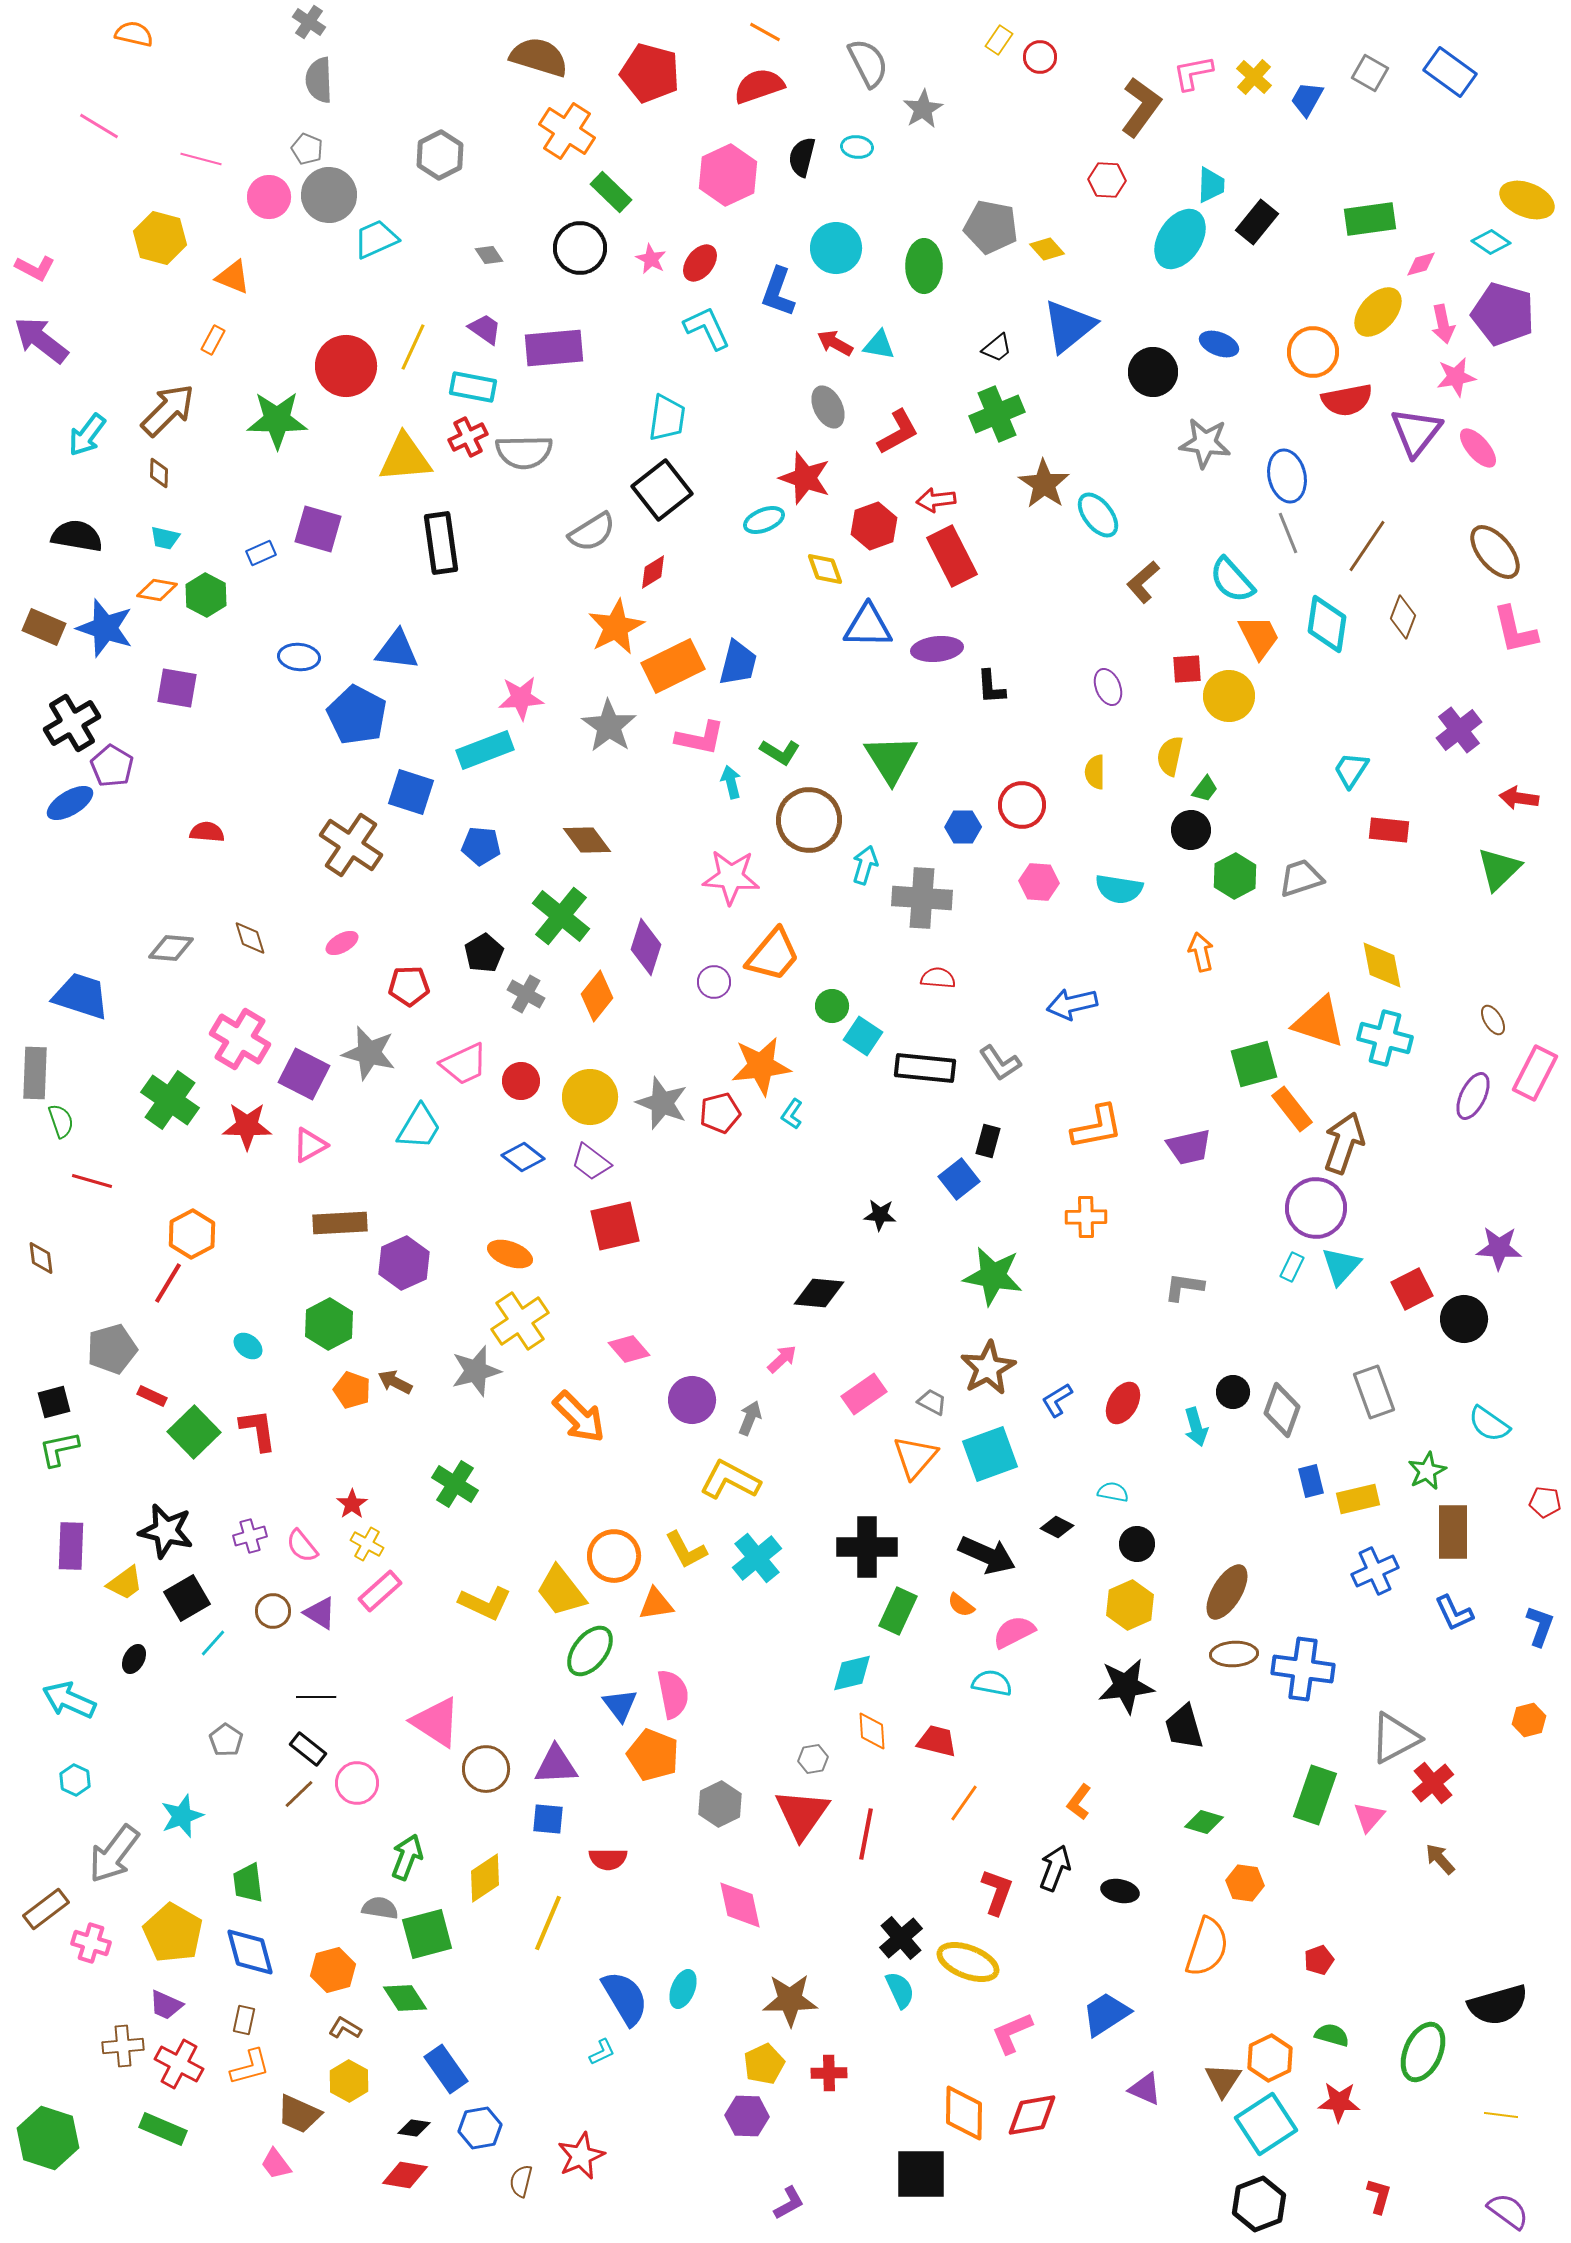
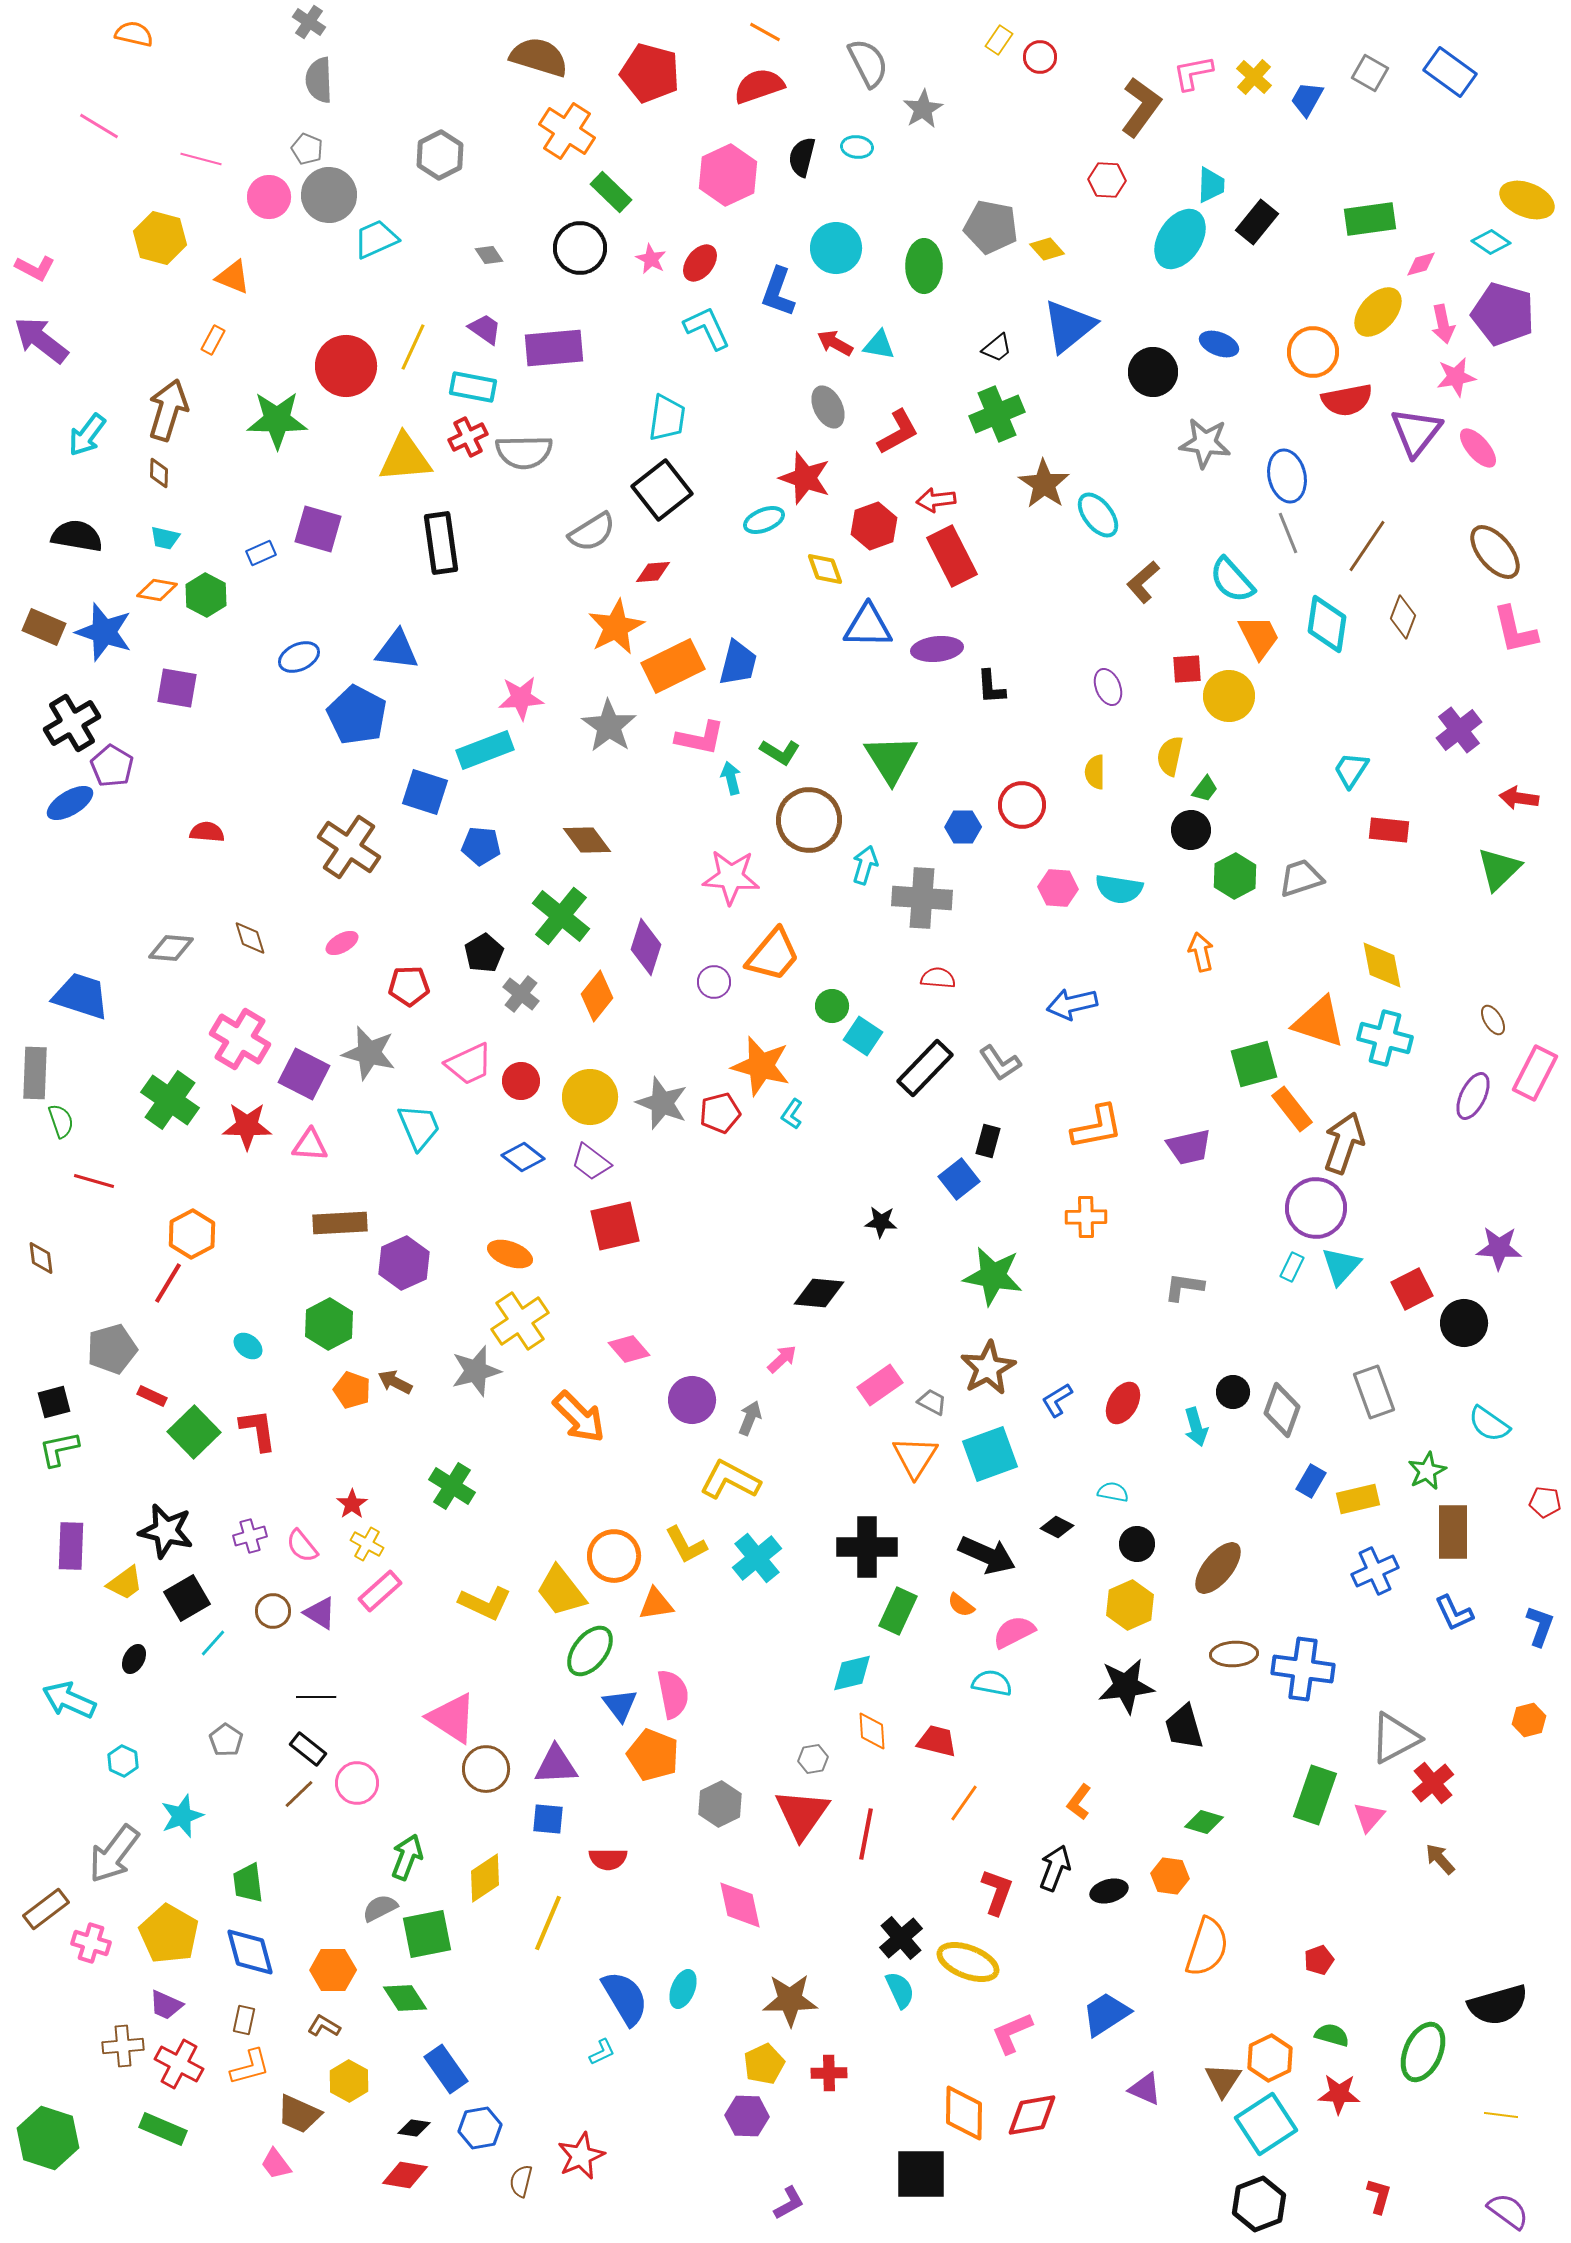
brown arrow at (168, 410): rotated 28 degrees counterclockwise
red diamond at (653, 572): rotated 27 degrees clockwise
blue star at (105, 628): moved 1 px left, 4 px down
blue ellipse at (299, 657): rotated 30 degrees counterclockwise
cyan arrow at (731, 782): moved 4 px up
blue square at (411, 792): moved 14 px right
brown cross at (351, 845): moved 2 px left, 2 px down
pink hexagon at (1039, 882): moved 19 px right, 6 px down
gray cross at (526, 994): moved 5 px left; rotated 9 degrees clockwise
pink trapezoid at (464, 1064): moved 5 px right
orange star at (761, 1066): rotated 22 degrees clockwise
black rectangle at (925, 1068): rotated 52 degrees counterclockwise
cyan trapezoid at (419, 1127): rotated 54 degrees counterclockwise
pink triangle at (310, 1145): rotated 33 degrees clockwise
red line at (92, 1181): moved 2 px right
black star at (880, 1215): moved 1 px right, 7 px down
black circle at (1464, 1319): moved 4 px down
pink rectangle at (864, 1394): moved 16 px right, 9 px up
orange triangle at (915, 1457): rotated 9 degrees counterclockwise
blue rectangle at (1311, 1481): rotated 44 degrees clockwise
green cross at (455, 1484): moved 3 px left, 2 px down
yellow L-shape at (686, 1550): moved 5 px up
brown ellipse at (1227, 1592): moved 9 px left, 24 px up; rotated 8 degrees clockwise
pink triangle at (436, 1722): moved 16 px right, 4 px up
cyan hexagon at (75, 1780): moved 48 px right, 19 px up
orange hexagon at (1245, 1883): moved 75 px left, 7 px up
black ellipse at (1120, 1891): moved 11 px left; rotated 27 degrees counterclockwise
gray semicircle at (380, 1908): rotated 36 degrees counterclockwise
yellow pentagon at (173, 1933): moved 4 px left, 1 px down
green square at (427, 1934): rotated 4 degrees clockwise
orange hexagon at (333, 1970): rotated 15 degrees clockwise
brown L-shape at (345, 2028): moved 21 px left, 2 px up
red star at (1339, 2102): moved 8 px up
